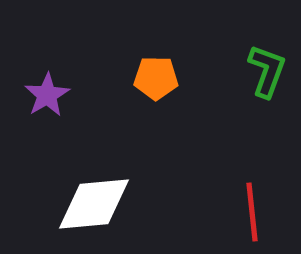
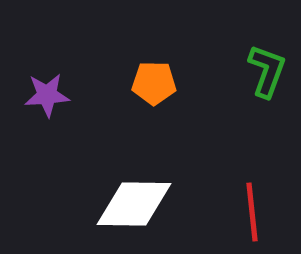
orange pentagon: moved 2 px left, 5 px down
purple star: rotated 27 degrees clockwise
white diamond: moved 40 px right; rotated 6 degrees clockwise
